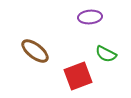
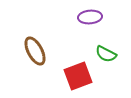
brown ellipse: rotated 24 degrees clockwise
